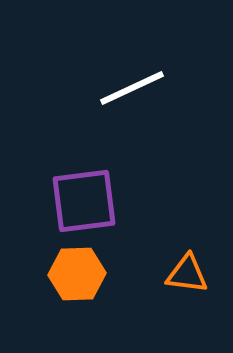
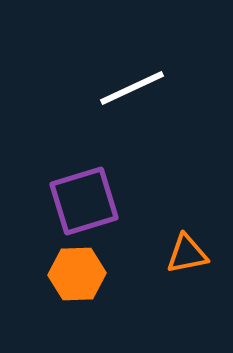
purple square: rotated 10 degrees counterclockwise
orange triangle: moved 20 px up; rotated 18 degrees counterclockwise
